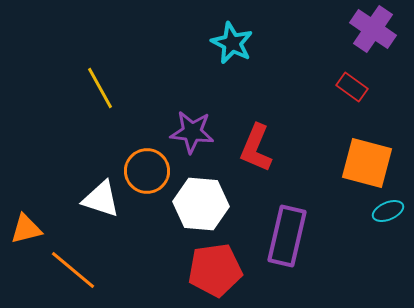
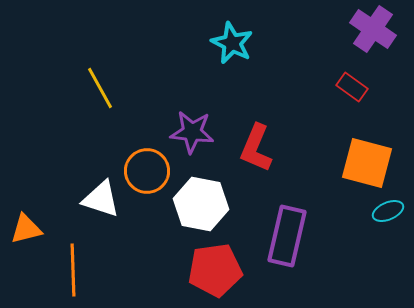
white hexagon: rotated 6 degrees clockwise
orange line: rotated 48 degrees clockwise
